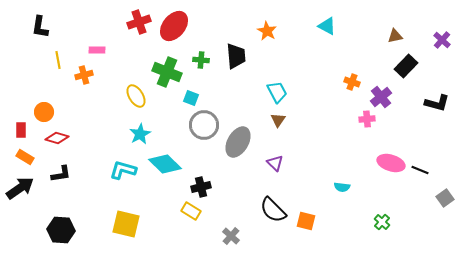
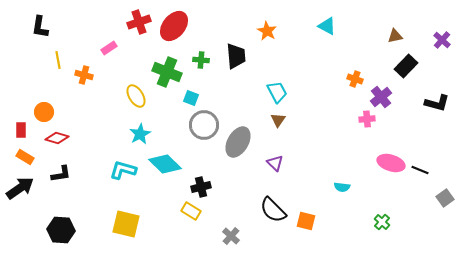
pink rectangle at (97, 50): moved 12 px right, 2 px up; rotated 35 degrees counterclockwise
orange cross at (84, 75): rotated 30 degrees clockwise
orange cross at (352, 82): moved 3 px right, 3 px up
